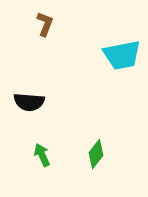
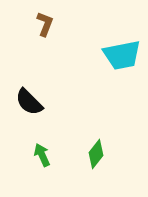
black semicircle: rotated 40 degrees clockwise
